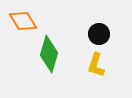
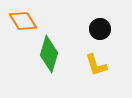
black circle: moved 1 px right, 5 px up
yellow L-shape: rotated 35 degrees counterclockwise
